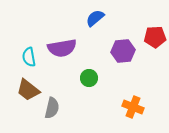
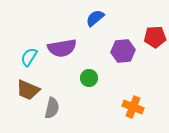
cyan semicircle: rotated 42 degrees clockwise
brown trapezoid: rotated 15 degrees counterclockwise
